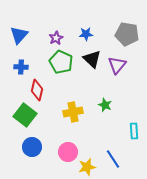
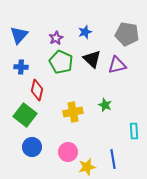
blue star: moved 1 px left, 2 px up; rotated 16 degrees counterclockwise
purple triangle: rotated 36 degrees clockwise
blue line: rotated 24 degrees clockwise
